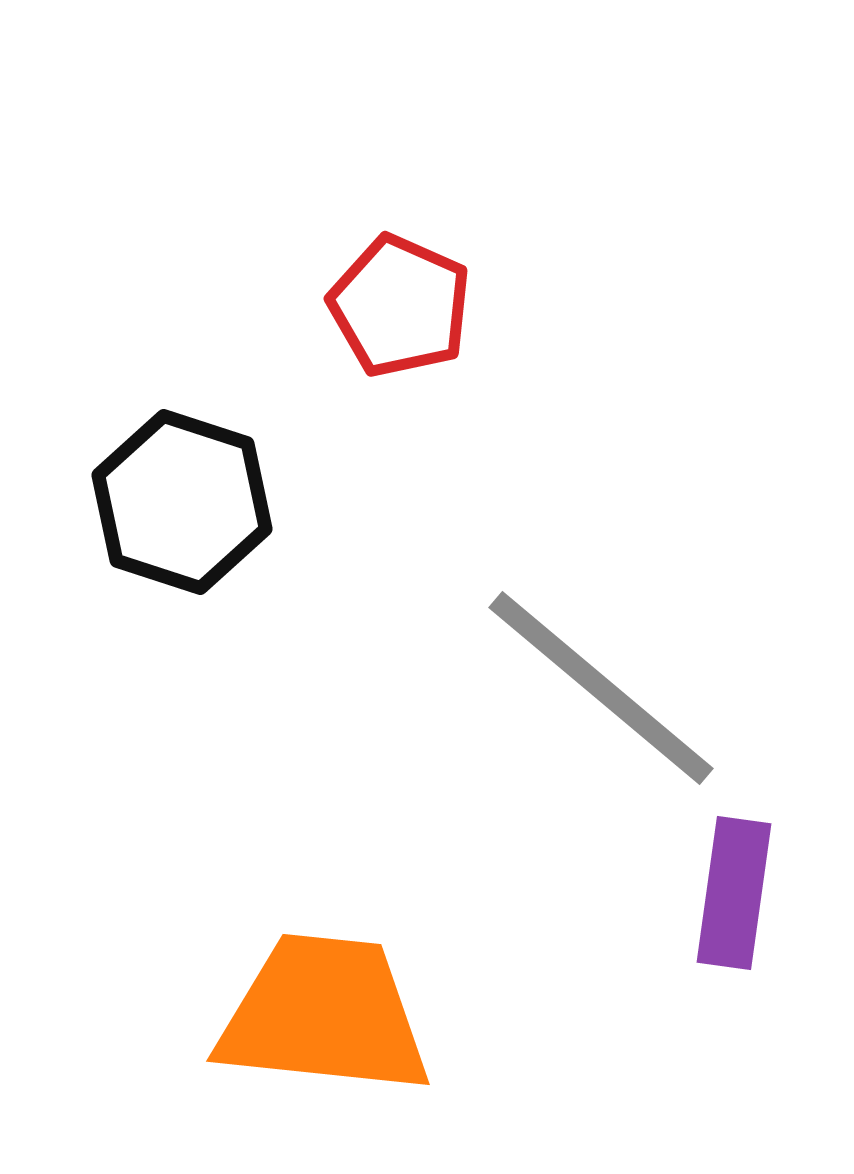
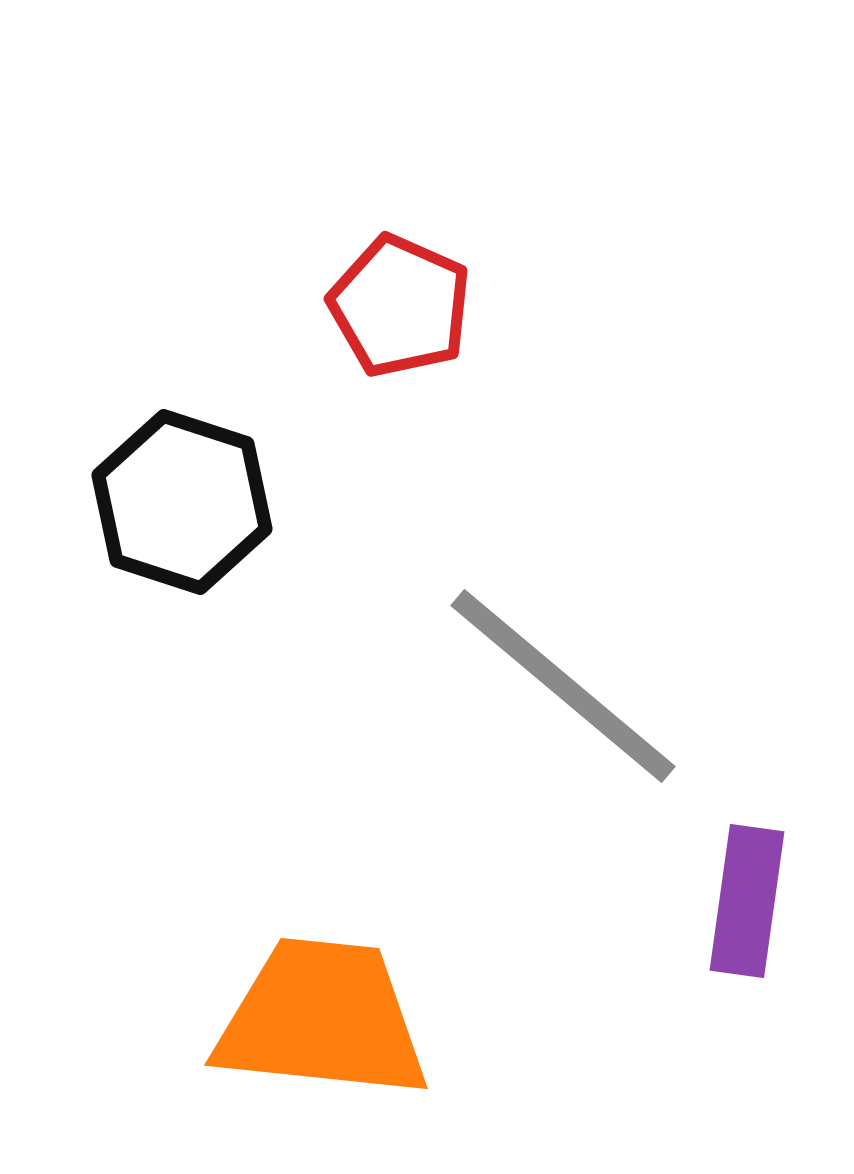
gray line: moved 38 px left, 2 px up
purple rectangle: moved 13 px right, 8 px down
orange trapezoid: moved 2 px left, 4 px down
